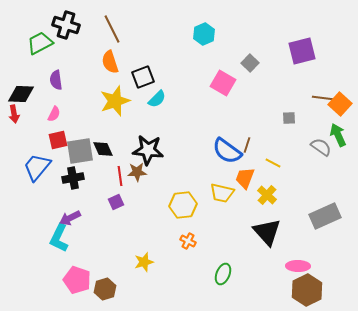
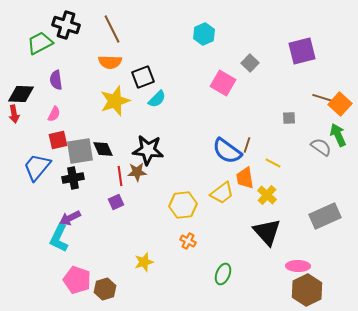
orange semicircle at (110, 62): rotated 70 degrees counterclockwise
brown line at (323, 98): rotated 10 degrees clockwise
orange trapezoid at (245, 178): rotated 30 degrees counterclockwise
yellow trapezoid at (222, 193): rotated 50 degrees counterclockwise
